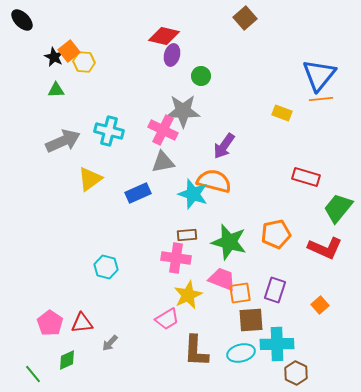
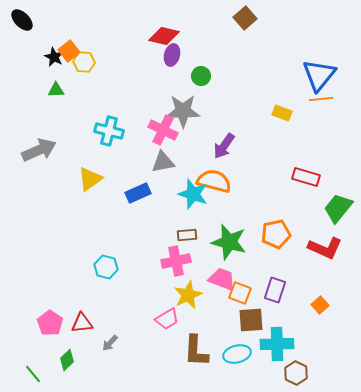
gray arrow at (63, 141): moved 24 px left, 9 px down
pink cross at (176, 258): moved 3 px down; rotated 20 degrees counterclockwise
orange square at (240, 293): rotated 30 degrees clockwise
cyan ellipse at (241, 353): moved 4 px left, 1 px down
green diamond at (67, 360): rotated 20 degrees counterclockwise
